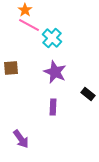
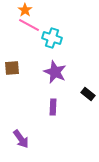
cyan cross: rotated 24 degrees counterclockwise
brown square: moved 1 px right
